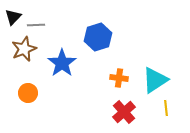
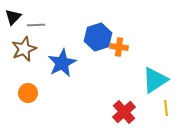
blue star: rotated 8 degrees clockwise
orange cross: moved 31 px up
